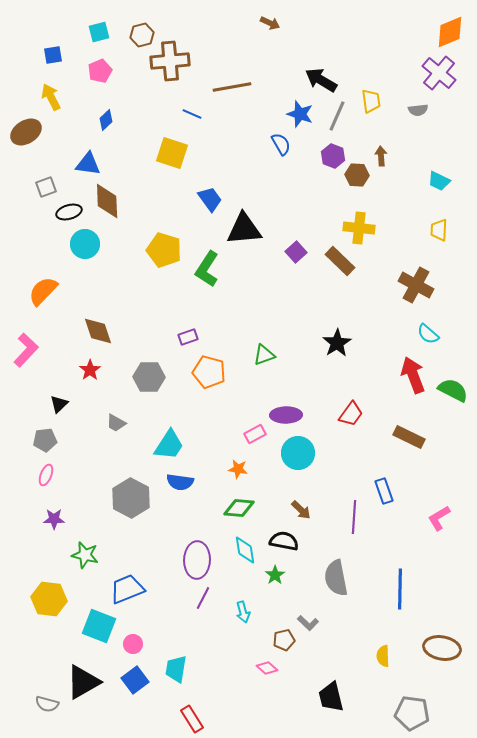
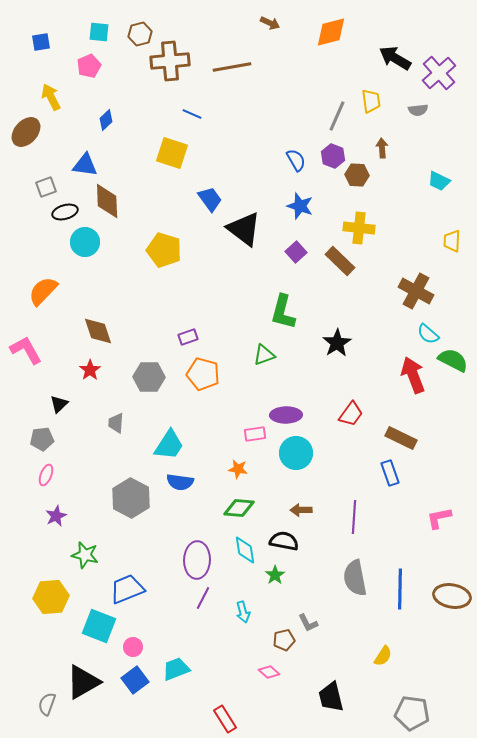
cyan square at (99, 32): rotated 20 degrees clockwise
orange diamond at (450, 32): moved 119 px left; rotated 8 degrees clockwise
brown hexagon at (142, 35): moved 2 px left, 1 px up
blue square at (53, 55): moved 12 px left, 13 px up
pink pentagon at (100, 71): moved 11 px left, 5 px up
purple cross at (439, 73): rotated 8 degrees clockwise
black arrow at (321, 80): moved 74 px right, 22 px up
brown line at (232, 87): moved 20 px up
blue star at (300, 114): moved 92 px down
brown ellipse at (26, 132): rotated 16 degrees counterclockwise
blue semicircle at (281, 144): moved 15 px right, 16 px down
brown arrow at (381, 156): moved 1 px right, 8 px up
blue triangle at (88, 164): moved 3 px left, 1 px down
black ellipse at (69, 212): moved 4 px left
black triangle at (244, 229): rotated 42 degrees clockwise
yellow trapezoid at (439, 230): moved 13 px right, 11 px down
cyan circle at (85, 244): moved 2 px up
green L-shape at (207, 269): moved 76 px right, 43 px down; rotated 18 degrees counterclockwise
brown cross at (416, 285): moved 6 px down
pink L-shape at (26, 350): rotated 72 degrees counterclockwise
orange pentagon at (209, 372): moved 6 px left, 2 px down
green semicircle at (453, 390): moved 30 px up
gray trapezoid at (116, 423): rotated 65 degrees clockwise
pink rectangle at (255, 434): rotated 20 degrees clockwise
brown rectangle at (409, 437): moved 8 px left, 1 px down
gray pentagon at (45, 440): moved 3 px left, 1 px up
cyan circle at (298, 453): moved 2 px left
blue rectangle at (384, 491): moved 6 px right, 18 px up
brown arrow at (301, 510): rotated 135 degrees clockwise
pink L-shape at (439, 518): rotated 20 degrees clockwise
purple star at (54, 519): moved 2 px right, 3 px up; rotated 25 degrees counterclockwise
gray semicircle at (336, 578): moved 19 px right
yellow hexagon at (49, 599): moved 2 px right, 2 px up; rotated 12 degrees counterclockwise
gray L-shape at (308, 623): rotated 20 degrees clockwise
pink circle at (133, 644): moved 3 px down
brown ellipse at (442, 648): moved 10 px right, 52 px up
yellow semicircle at (383, 656): rotated 145 degrees counterclockwise
pink diamond at (267, 668): moved 2 px right, 4 px down
cyan trapezoid at (176, 669): rotated 60 degrees clockwise
gray semicircle at (47, 704): rotated 95 degrees clockwise
red rectangle at (192, 719): moved 33 px right
